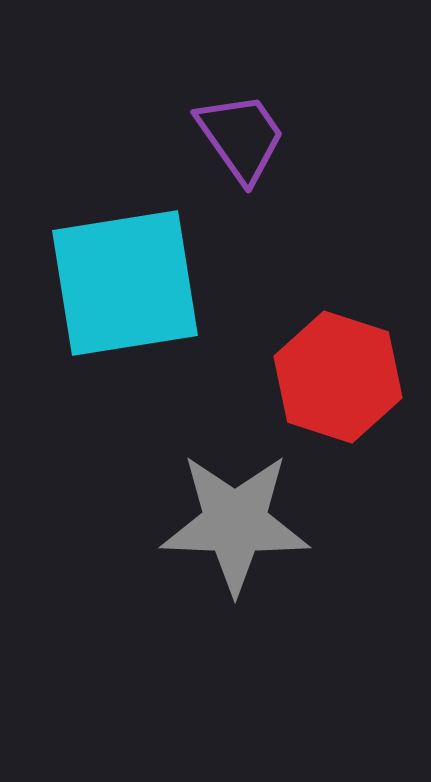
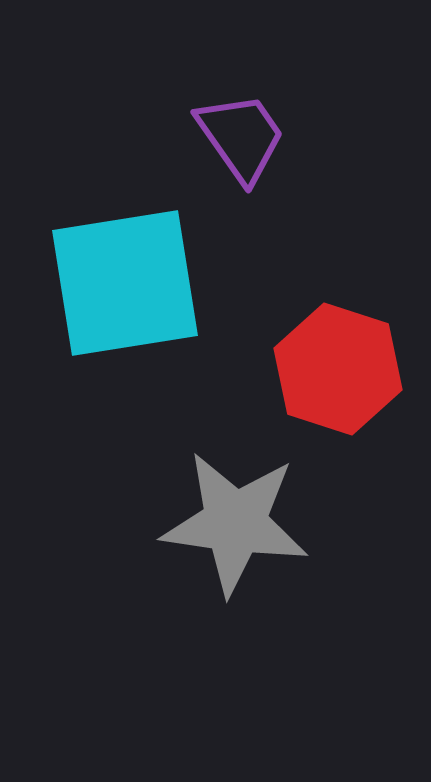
red hexagon: moved 8 px up
gray star: rotated 6 degrees clockwise
